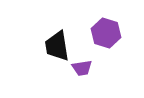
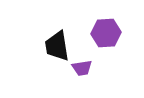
purple hexagon: rotated 20 degrees counterclockwise
